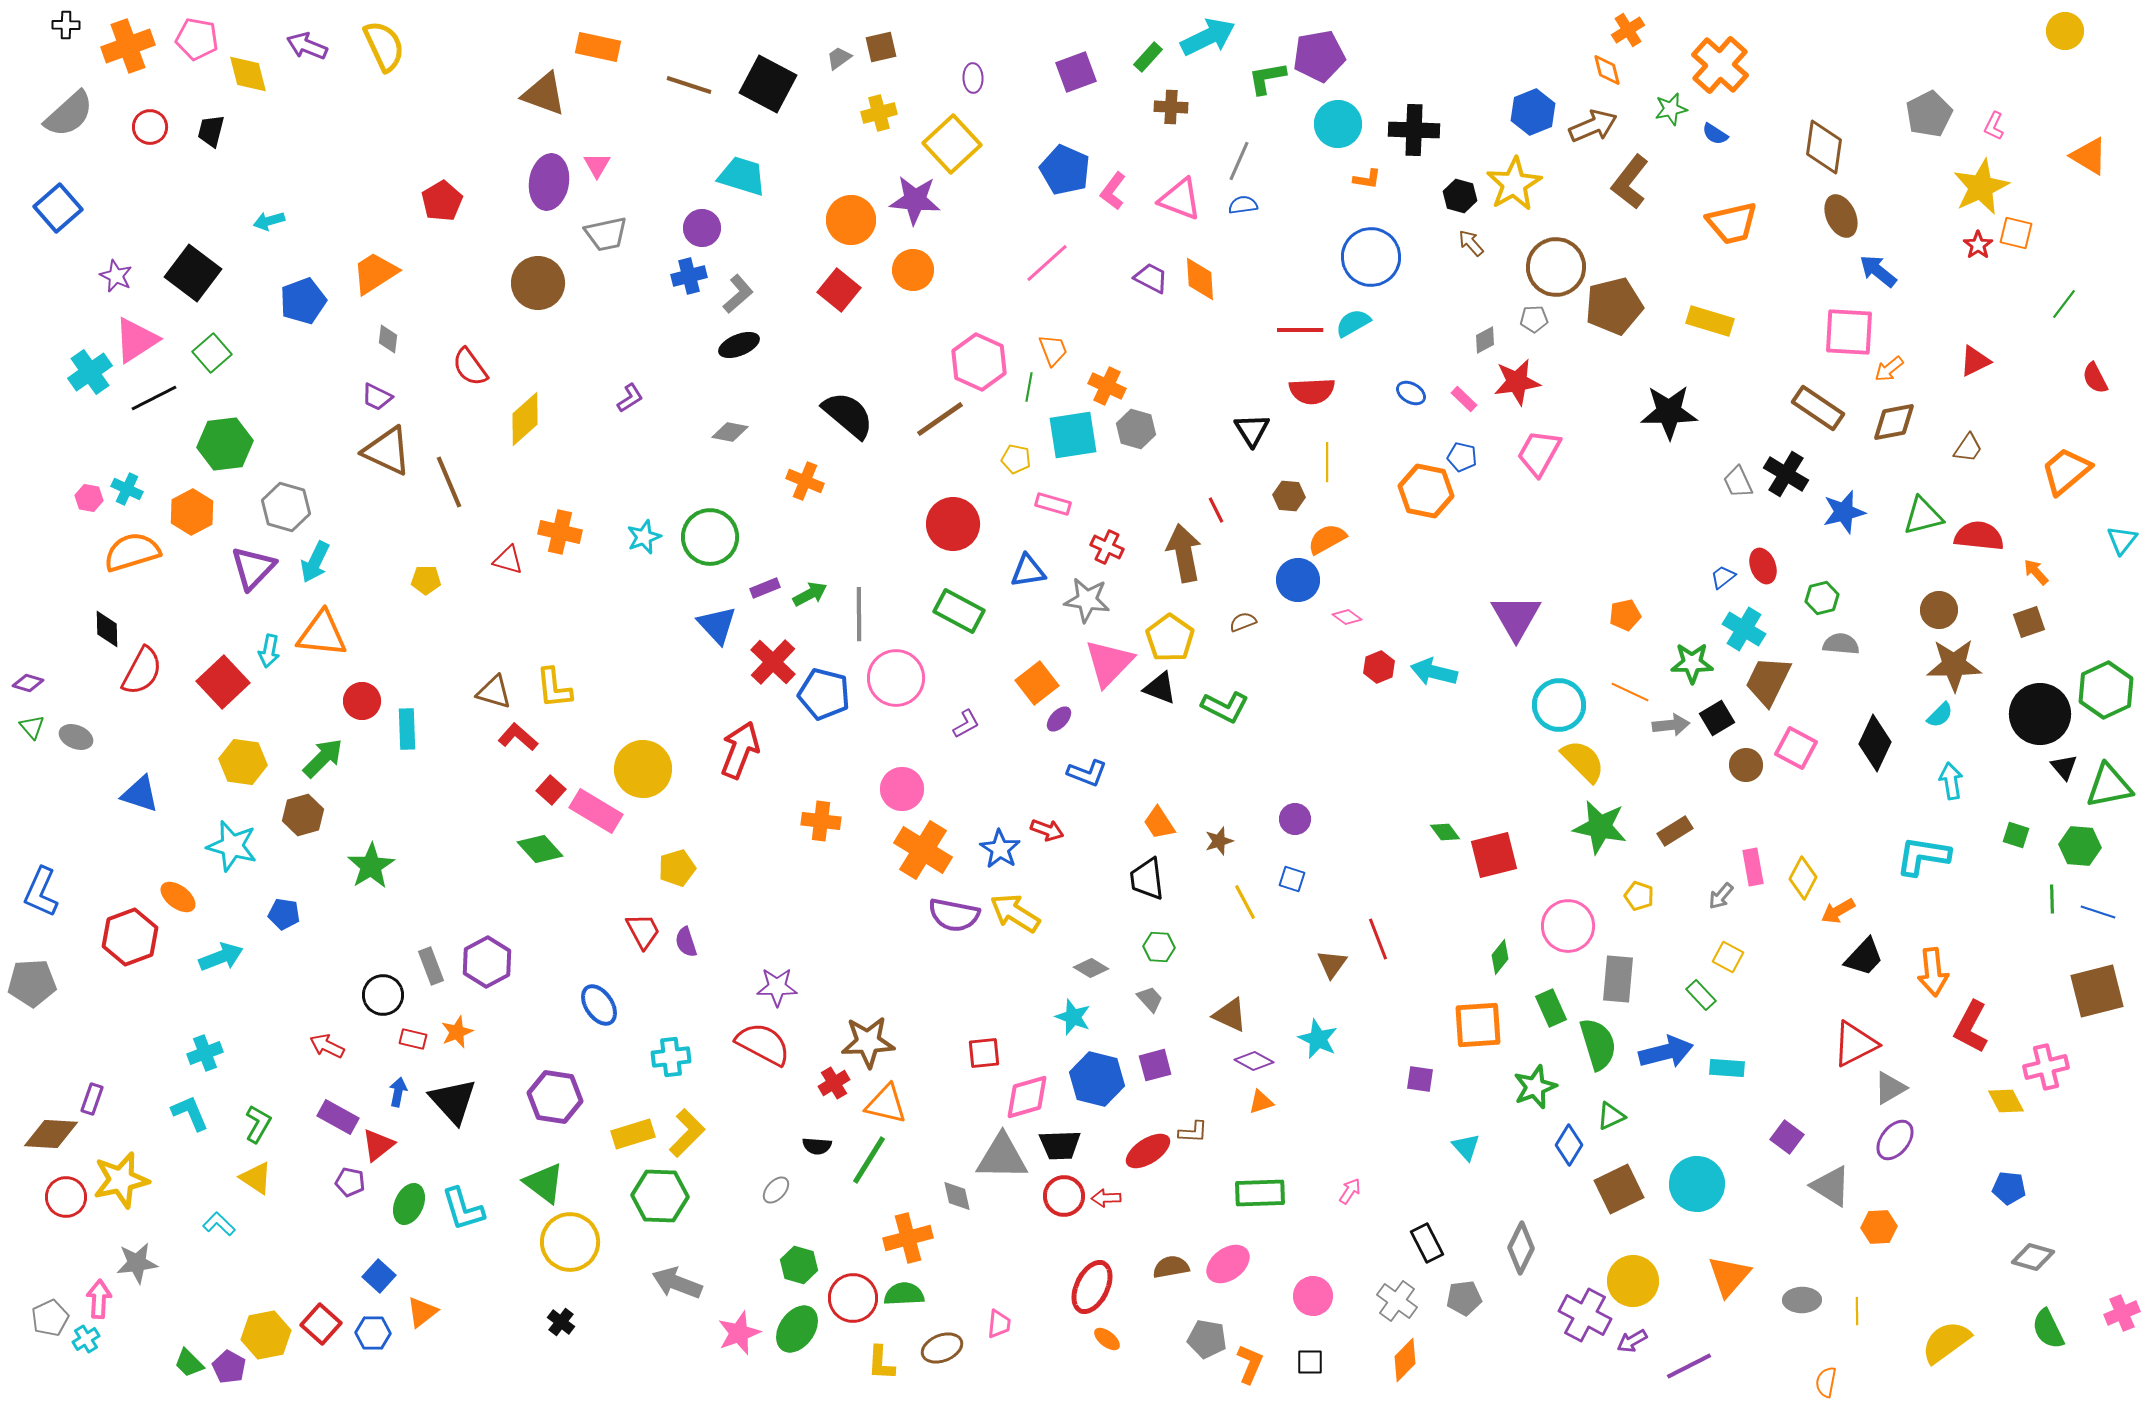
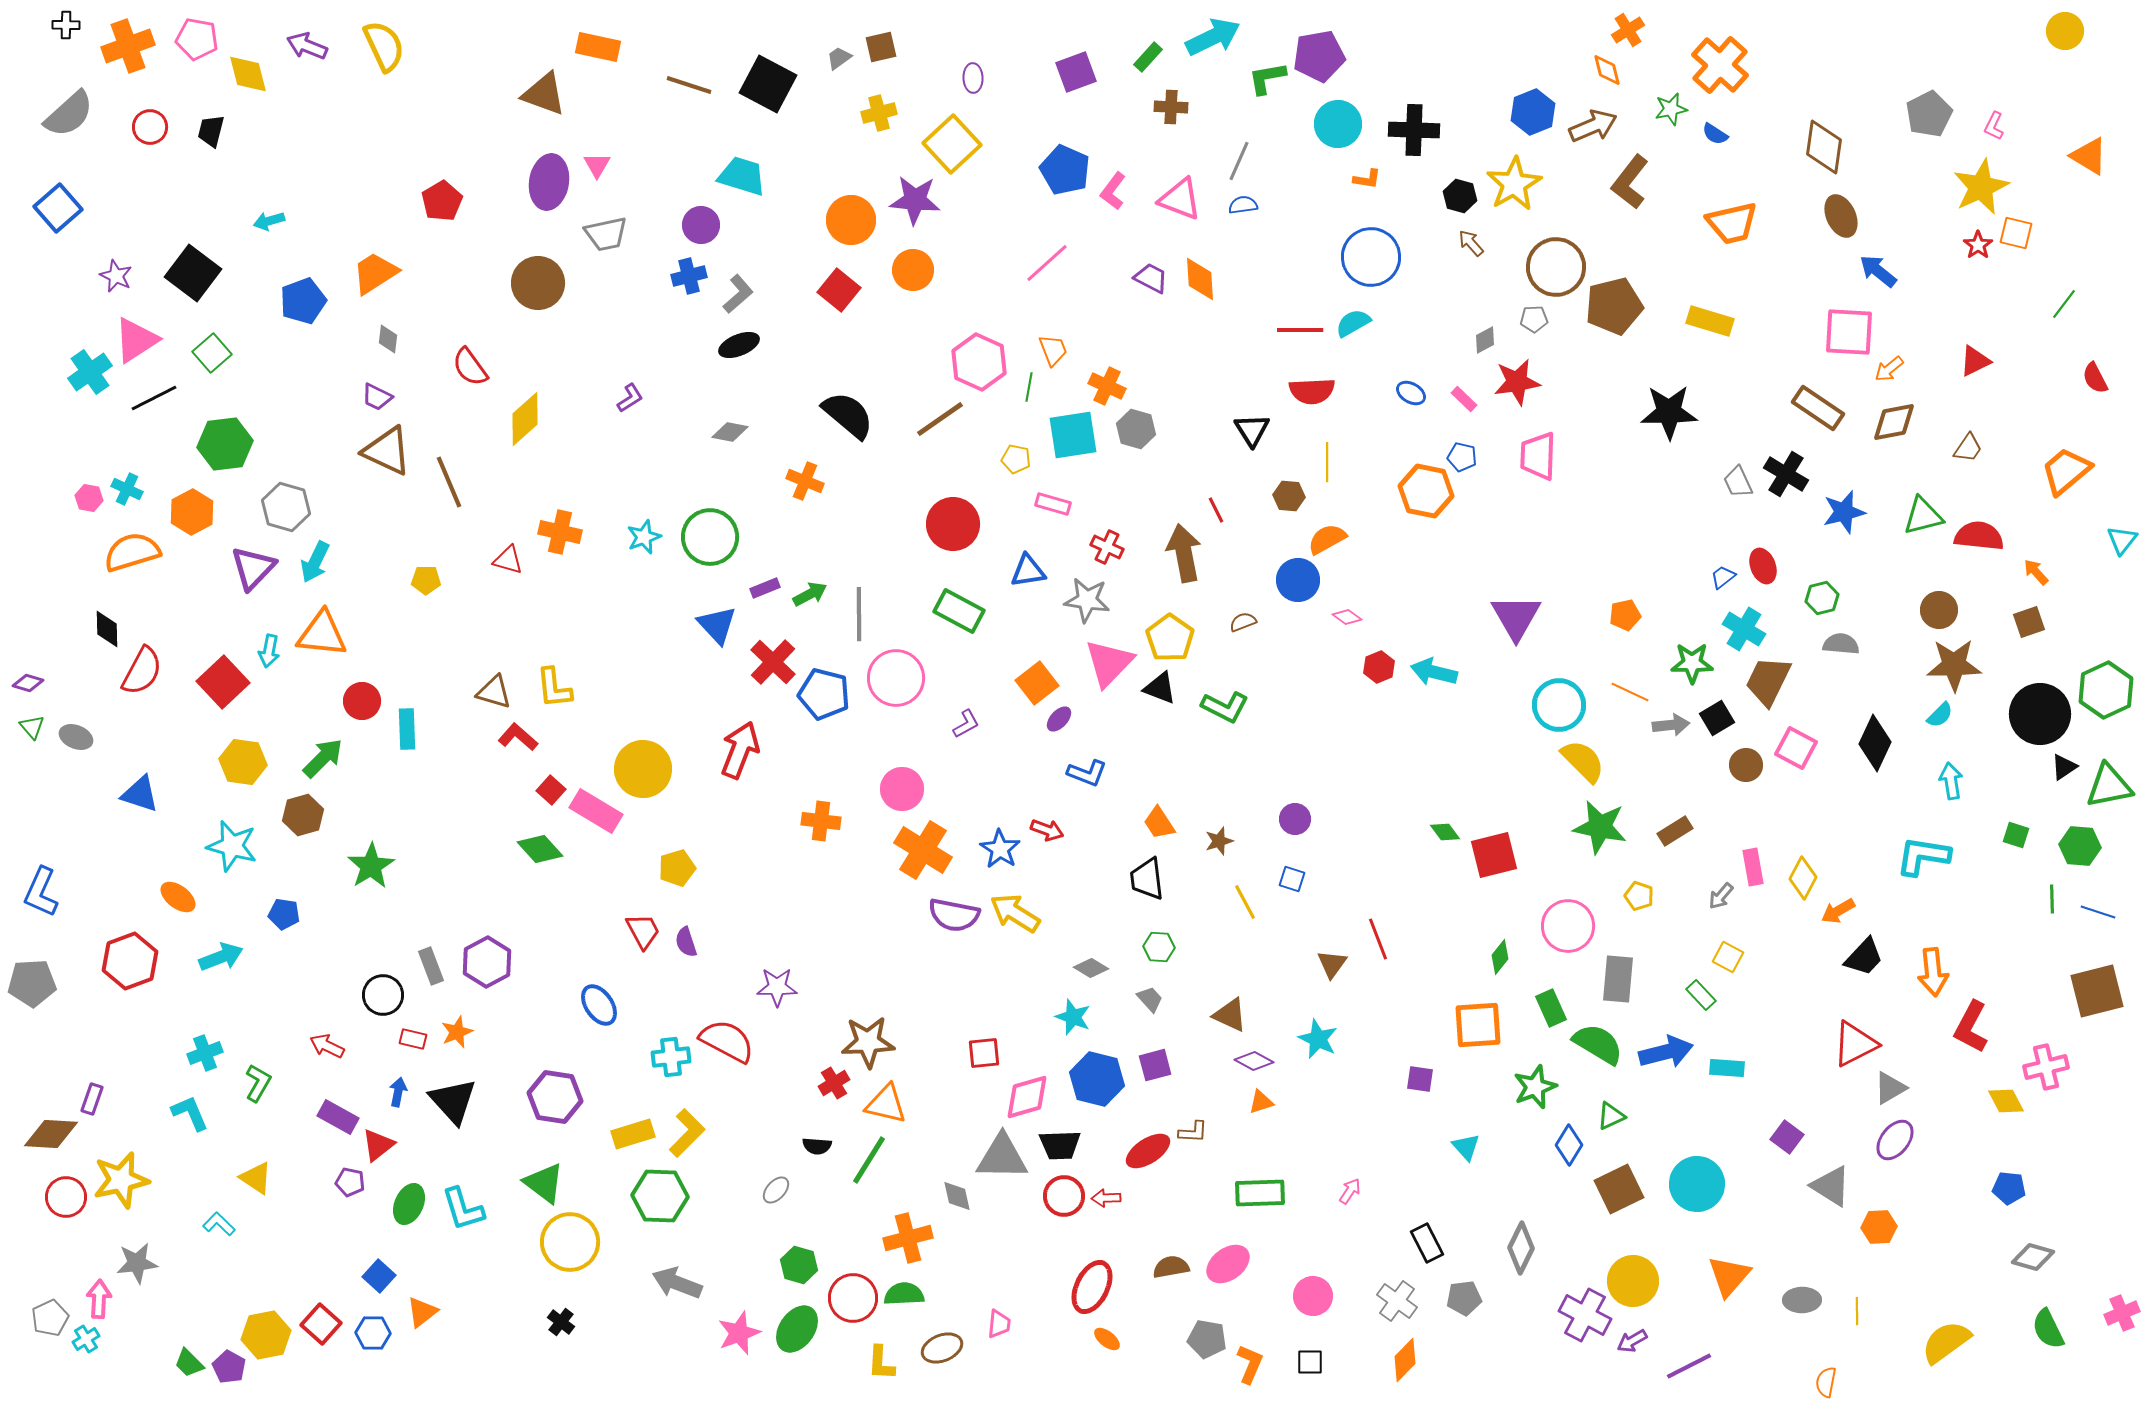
cyan arrow at (1208, 37): moved 5 px right
purple circle at (702, 228): moved 1 px left, 3 px up
pink trapezoid at (1539, 453): moved 1 px left, 3 px down; rotated 27 degrees counterclockwise
black triangle at (2064, 767): rotated 36 degrees clockwise
red hexagon at (130, 937): moved 24 px down
red semicircle at (763, 1044): moved 36 px left, 3 px up
green semicircle at (1598, 1044): rotated 42 degrees counterclockwise
green L-shape at (258, 1124): moved 41 px up
